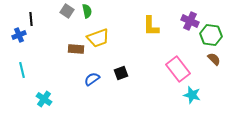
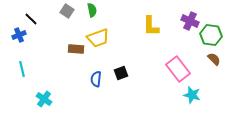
green semicircle: moved 5 px right, 1 px up
black line: rotated 40 degrees counterclockwise
cyan line: moved 1 px up
blue semicircle: moved 4 px right; rotated 49 degrees counterclockwise
